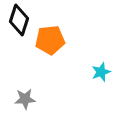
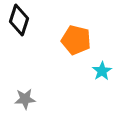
orange pentagon: moved 26 px right; rotated 20 degrees clockwise
cyan star: moved 1 px right, 1 px up; rotated 12 degrees counterclockwise
